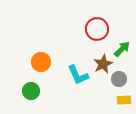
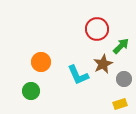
green arrow: moved 1 px left, 3 px up
gray circle: moved 5 px right
yellow rectangle: moved 4 px left, 4 px down; rotated 16 degrees counterclockwise
